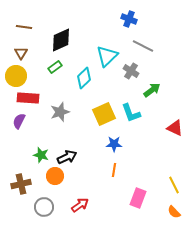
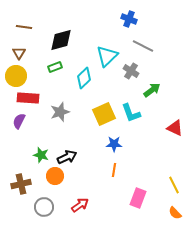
black diamond: rotated 10 degrees clockwise
brown triangle: moved 2 px left
green rectangle: rotated 16 degrees clockwise
orange semicircle: moved 1 px right, 1 px down
